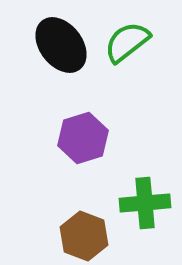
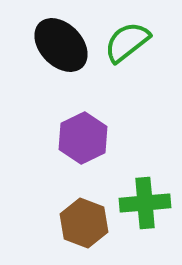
black ellipse: rotated 6 degrees counterclockwise
purple hexagon: rotated 9 degrees counterclockwise
brown hexagon: moved 13 px up
